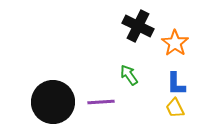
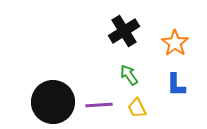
black cross: moved 14 px left, 5 px down; rotated 32 degrees clockwise
blue L-shape: moved 1 px down
purple line: moved 2 px left, 3 px down
yellow trapezoid: moved 38 px left
